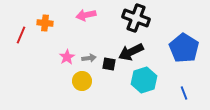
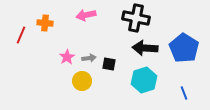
black cross: rotated 8 degrees counterclockwise
black arrow: moved 14 px right, 4 px up; rotated 30 degrees clockwise
